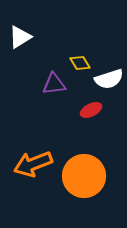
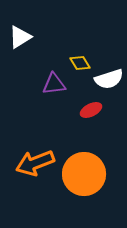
orange arrow: moved 2 px right, 1 px up
orange circle: moved 2 px up
